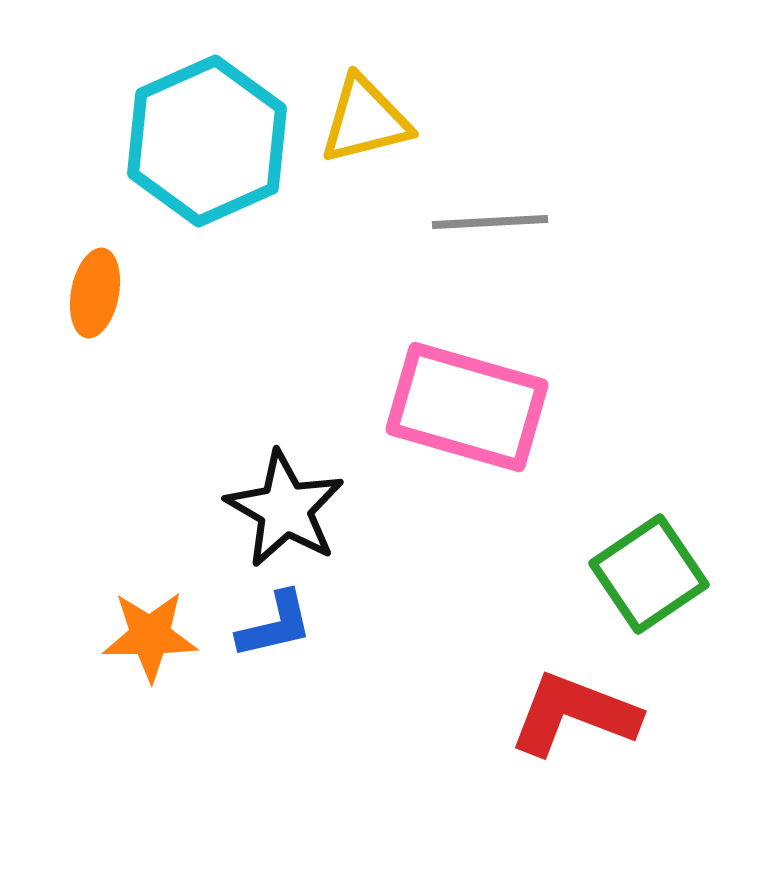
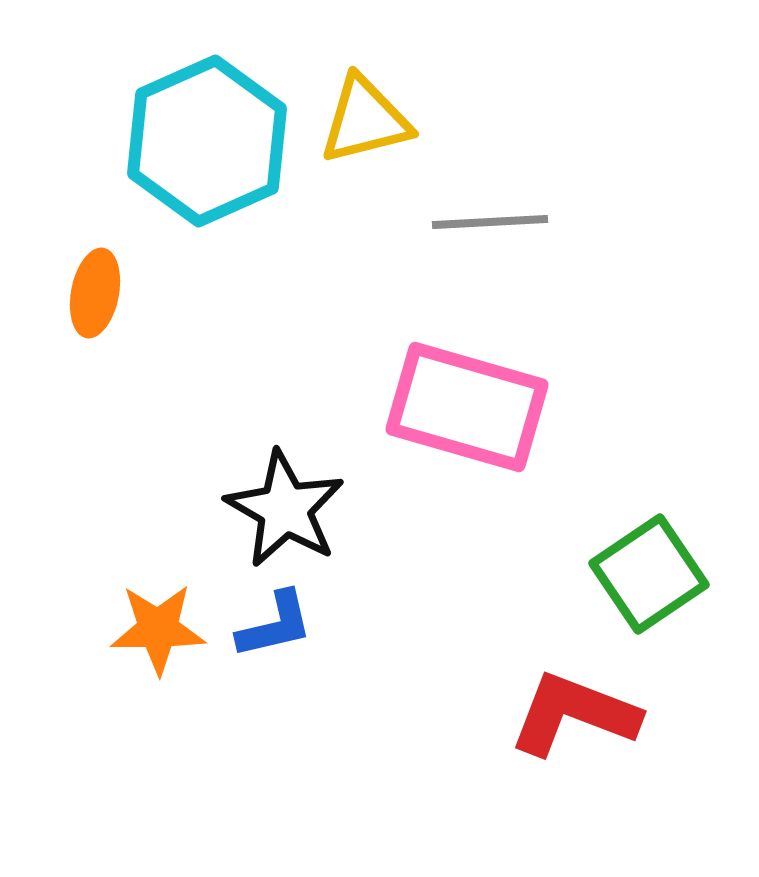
orange star: moved 8 px right, 7 px up
